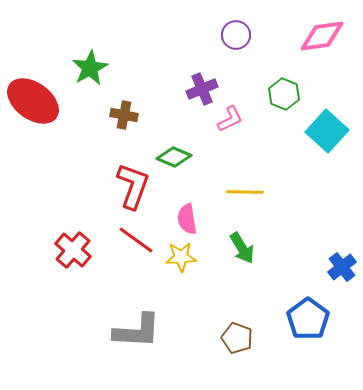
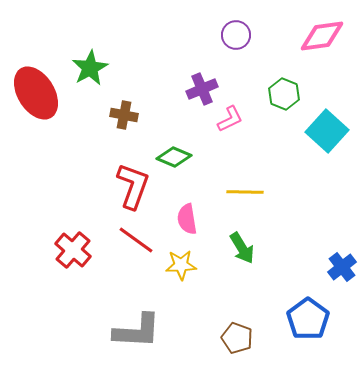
red ellipse: moved 3 px right, 8 px up; rotated 22 degrees clockwise
yellow star: moved 8 px down
